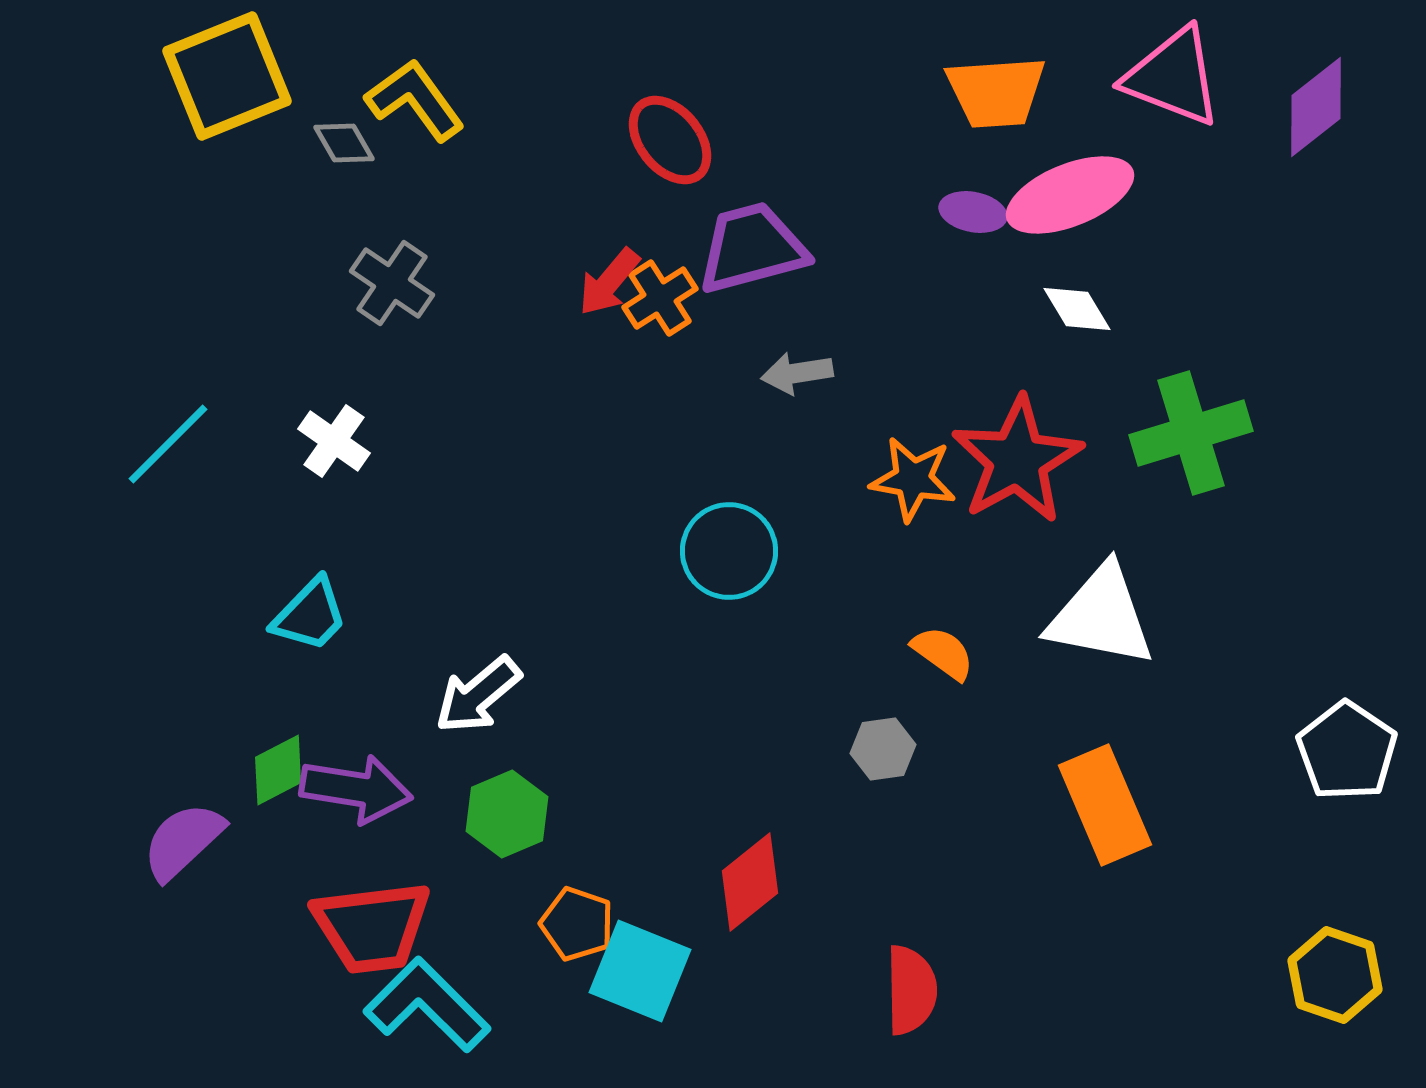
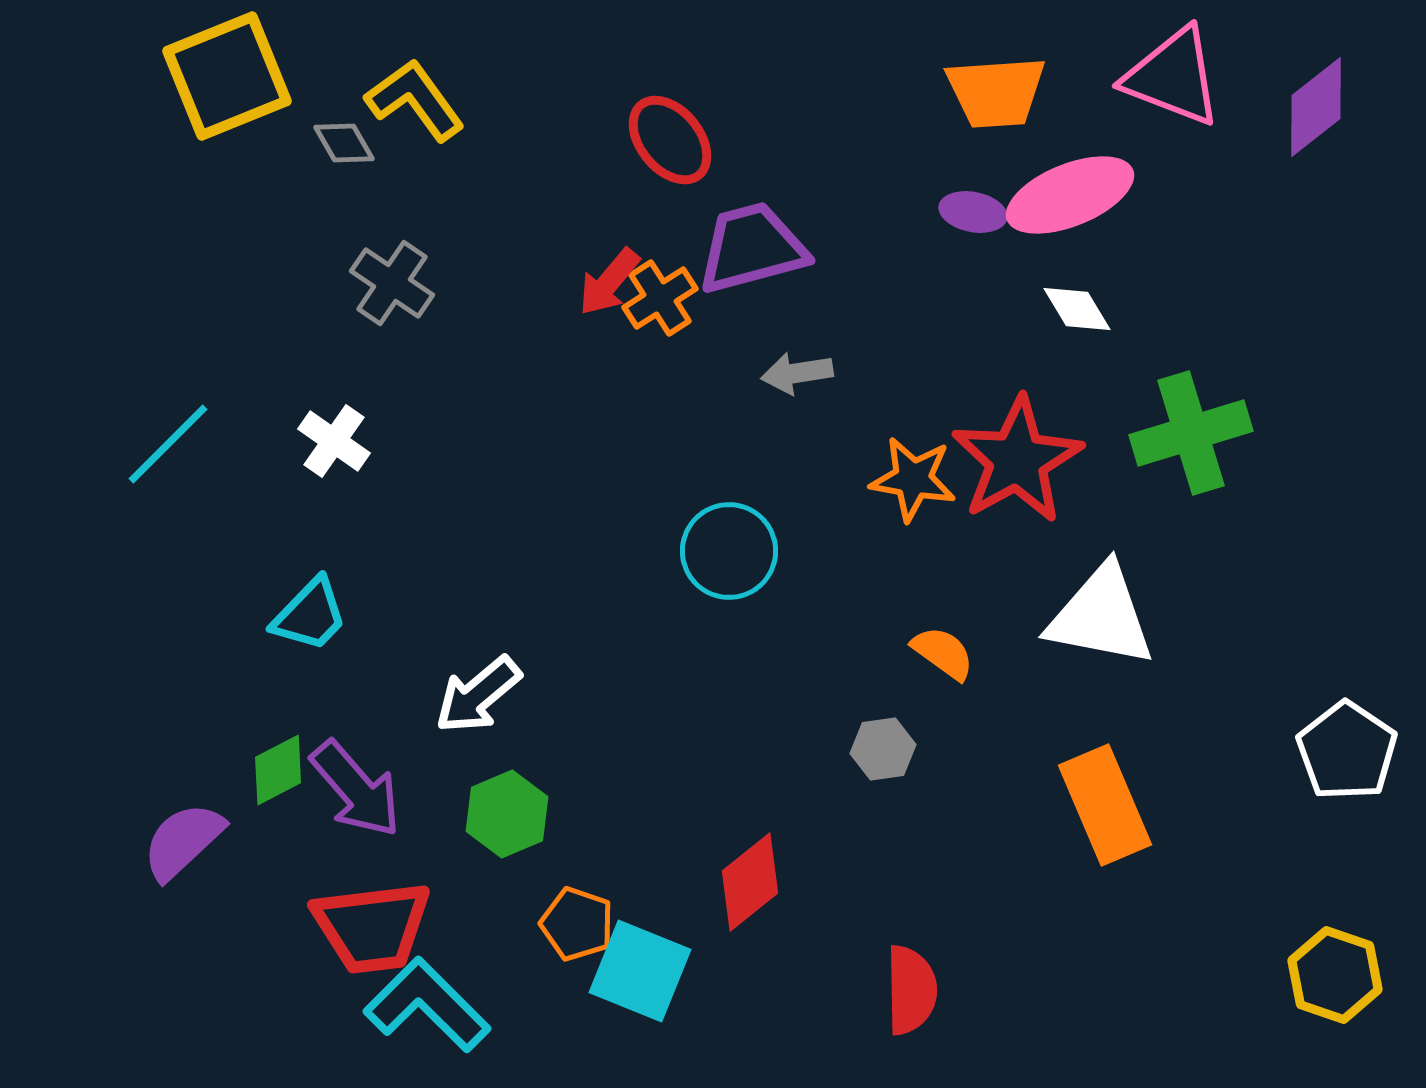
purple arrow: rotated 40 degrees clockwise
